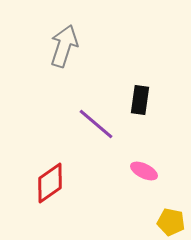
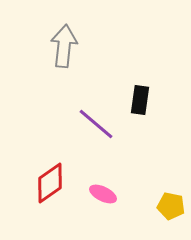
gray arrow: rotated 12 degrees counterclockwise
pink ellipse: moved 41 px left, 23 px down
yellow pentagon: moved 16 px up
